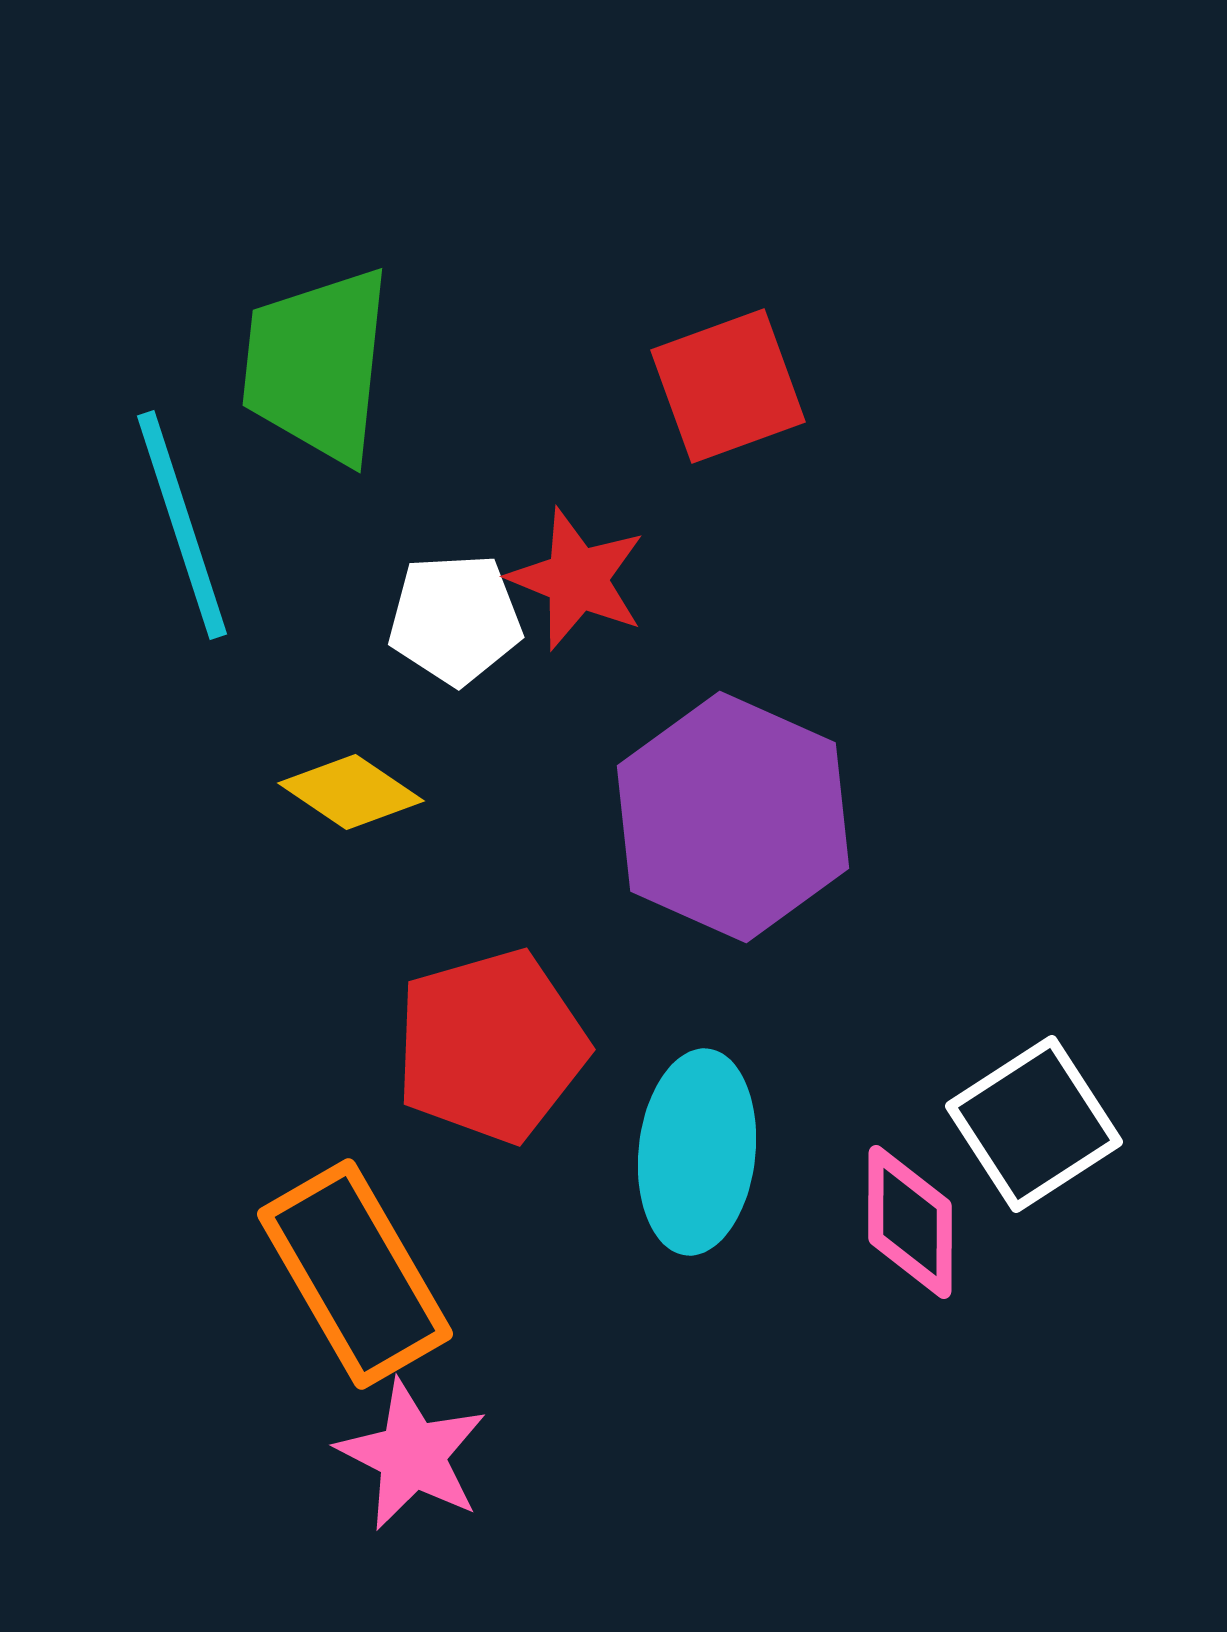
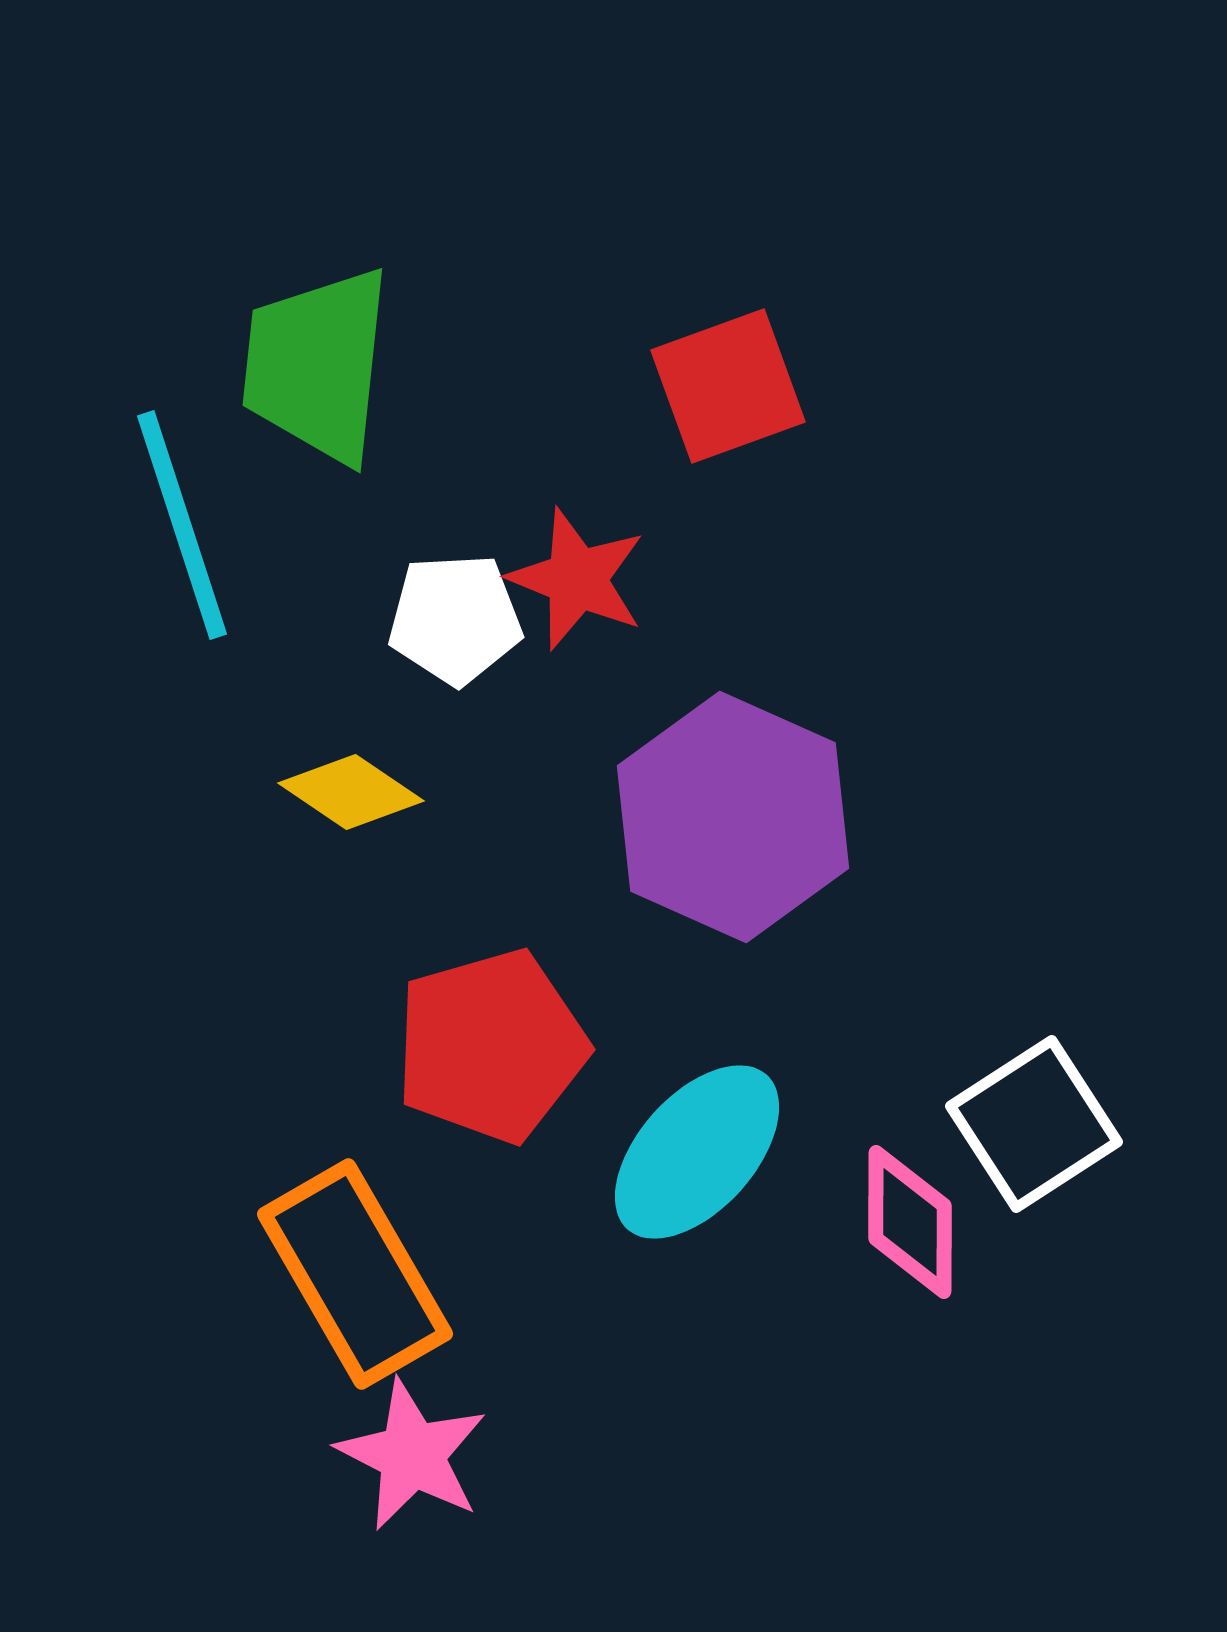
cyan ellipse: rotated 36 degrees clockwise
